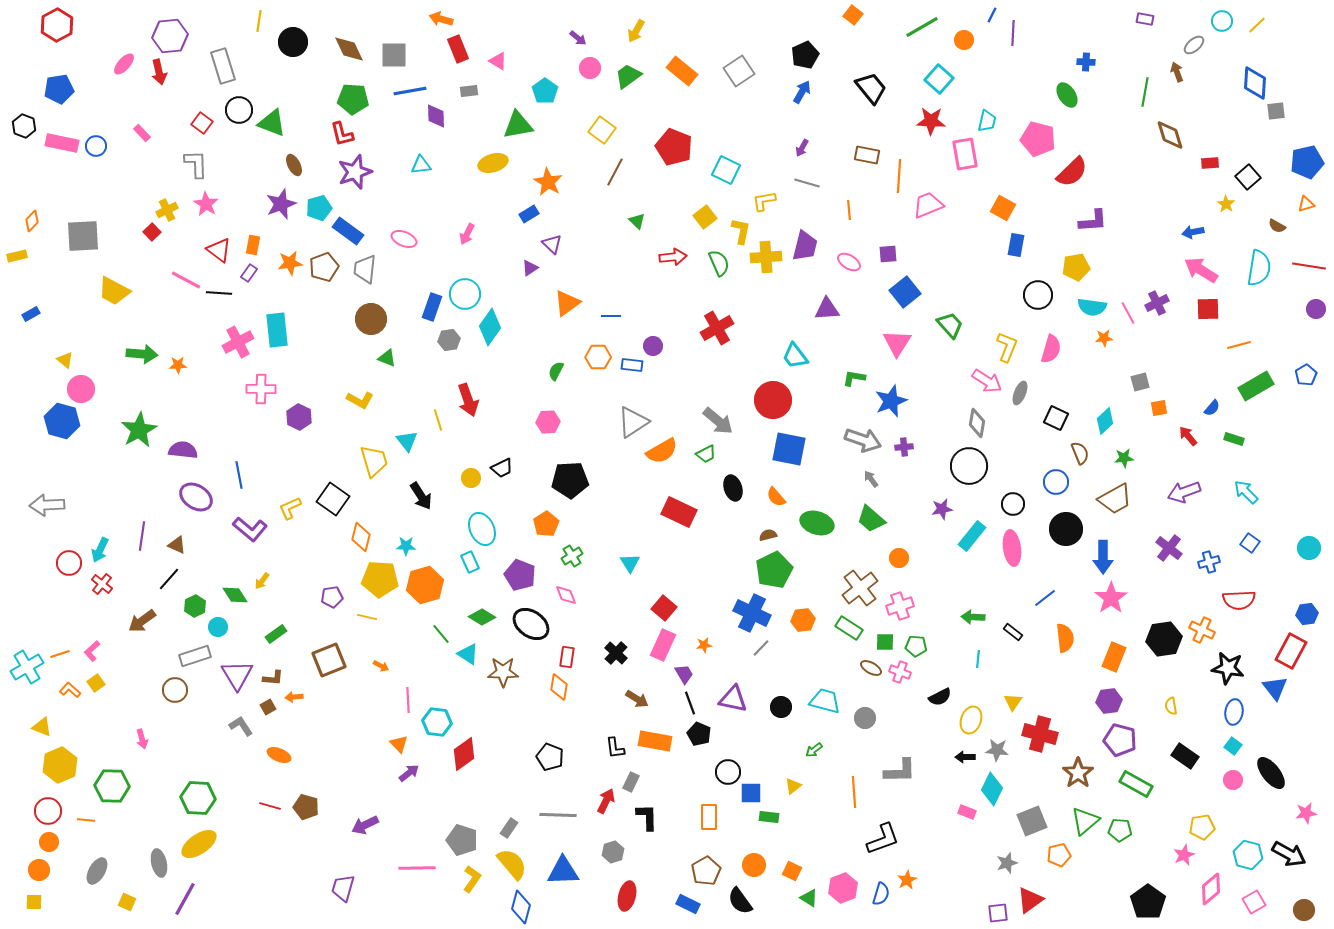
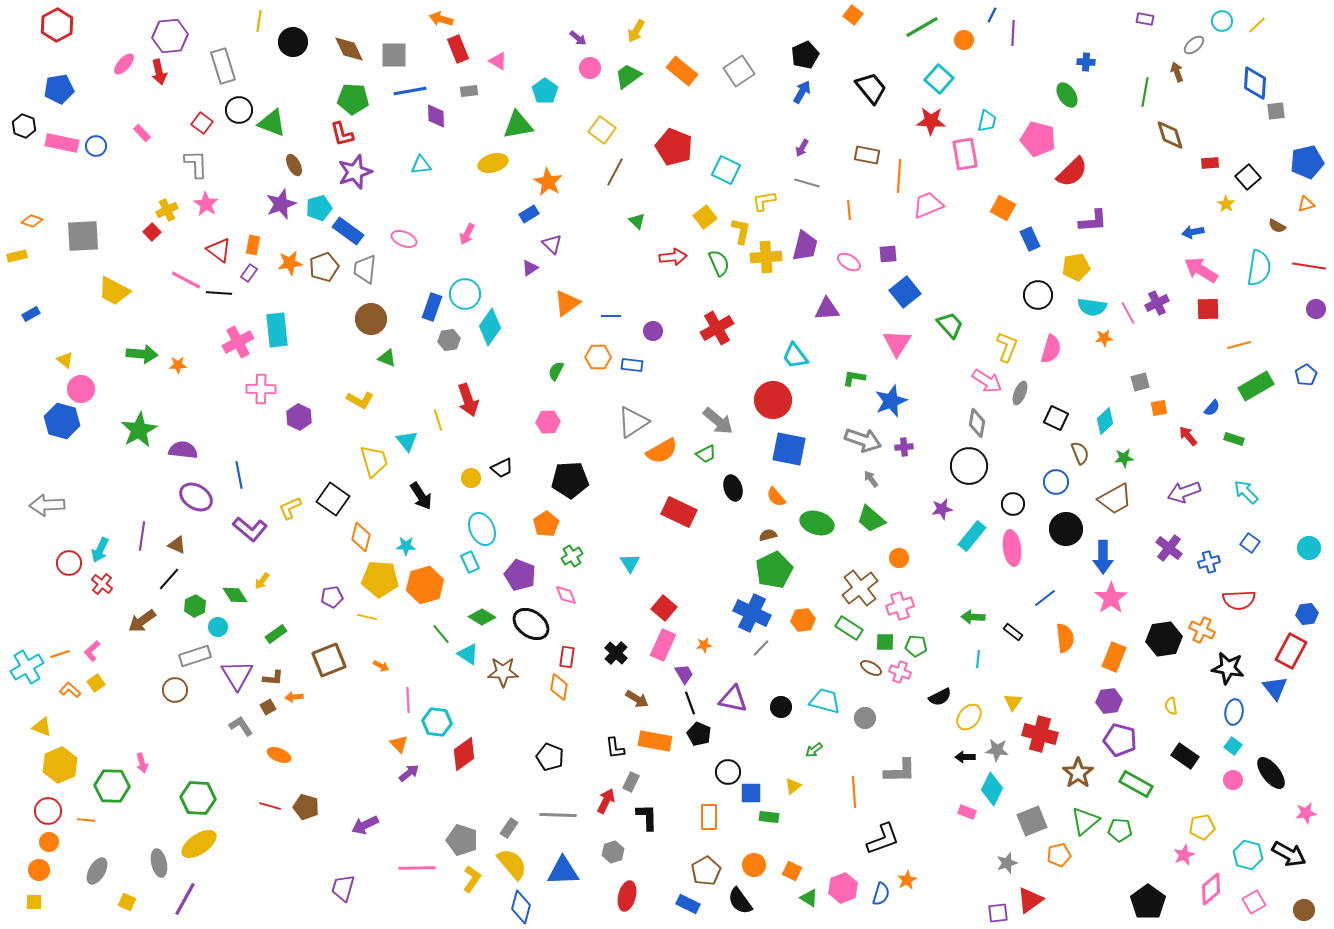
orange diamond at (32, 221): rotated 65 degrees clockwise
blue rectangle at (1016, 245): moved 14 px right, 6 px up; rotated 35 degrees counterclockwise
purple circle at (653, 346): moved 15 px up
yellow ellipse at (971, 720): moved 2 px left, 3 px up; rotated 20 degrees clockwise
pink arrow at (142, 739): moved 24 px down
